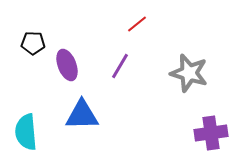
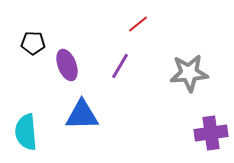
red line: moved 1 px right
gray star: rotated 21 degrees counterclockwise
